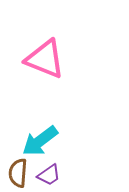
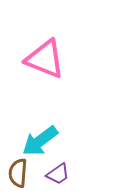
purple trapezoid: moved 9 px right, 1 px up
